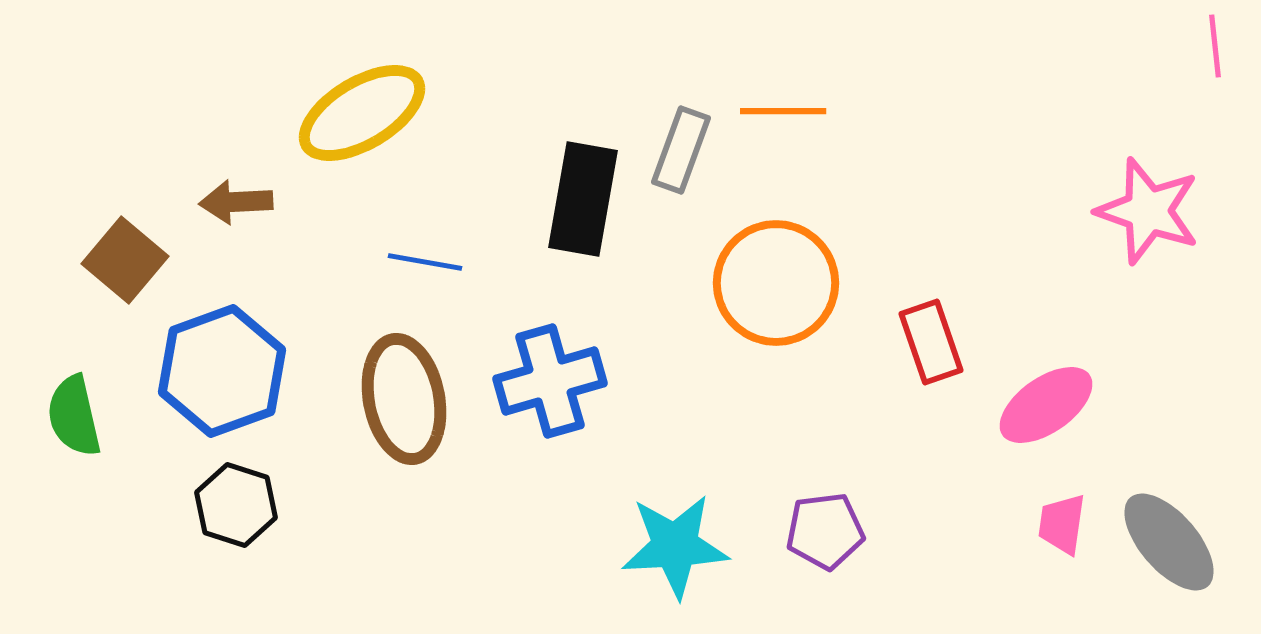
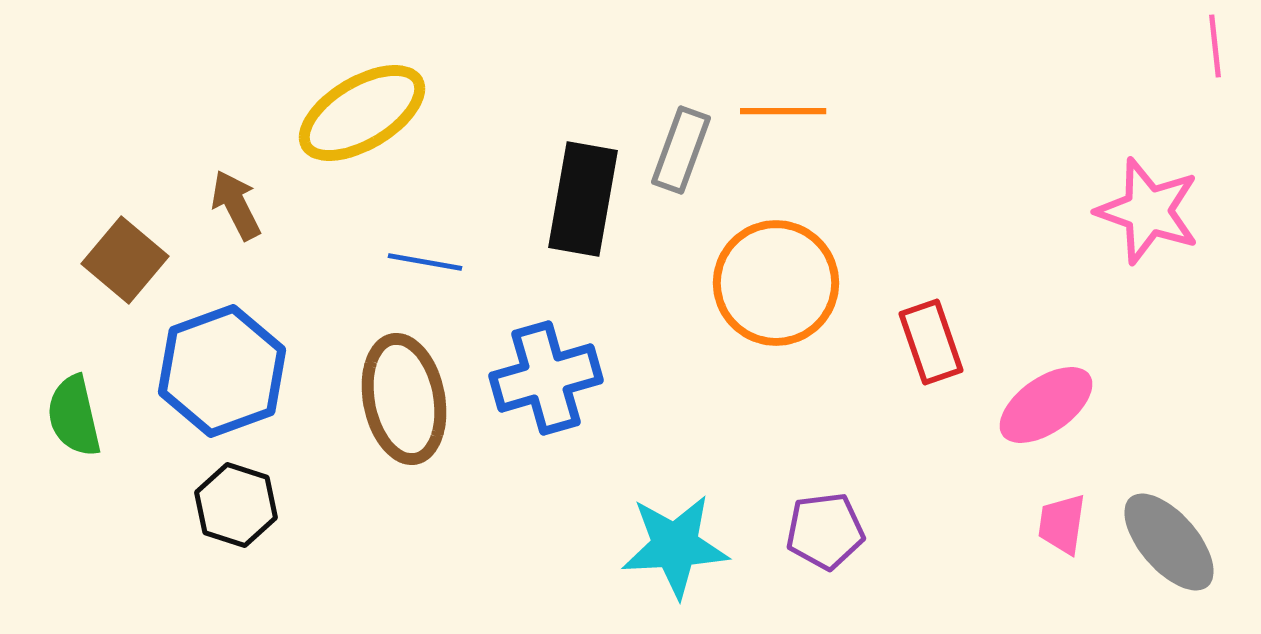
brown arrow: moved 3 px down; rotated 66 degrees clockwise
blue cross: moved 4 px left, 3 px up
